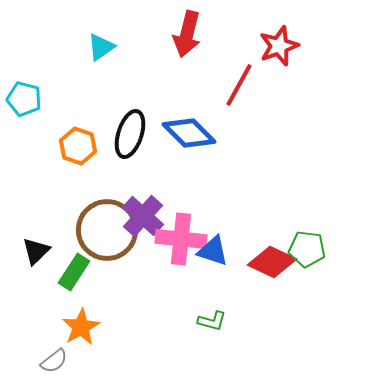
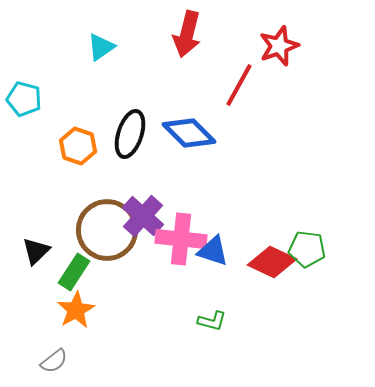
orange star: moved 5 px left, 17 px up
